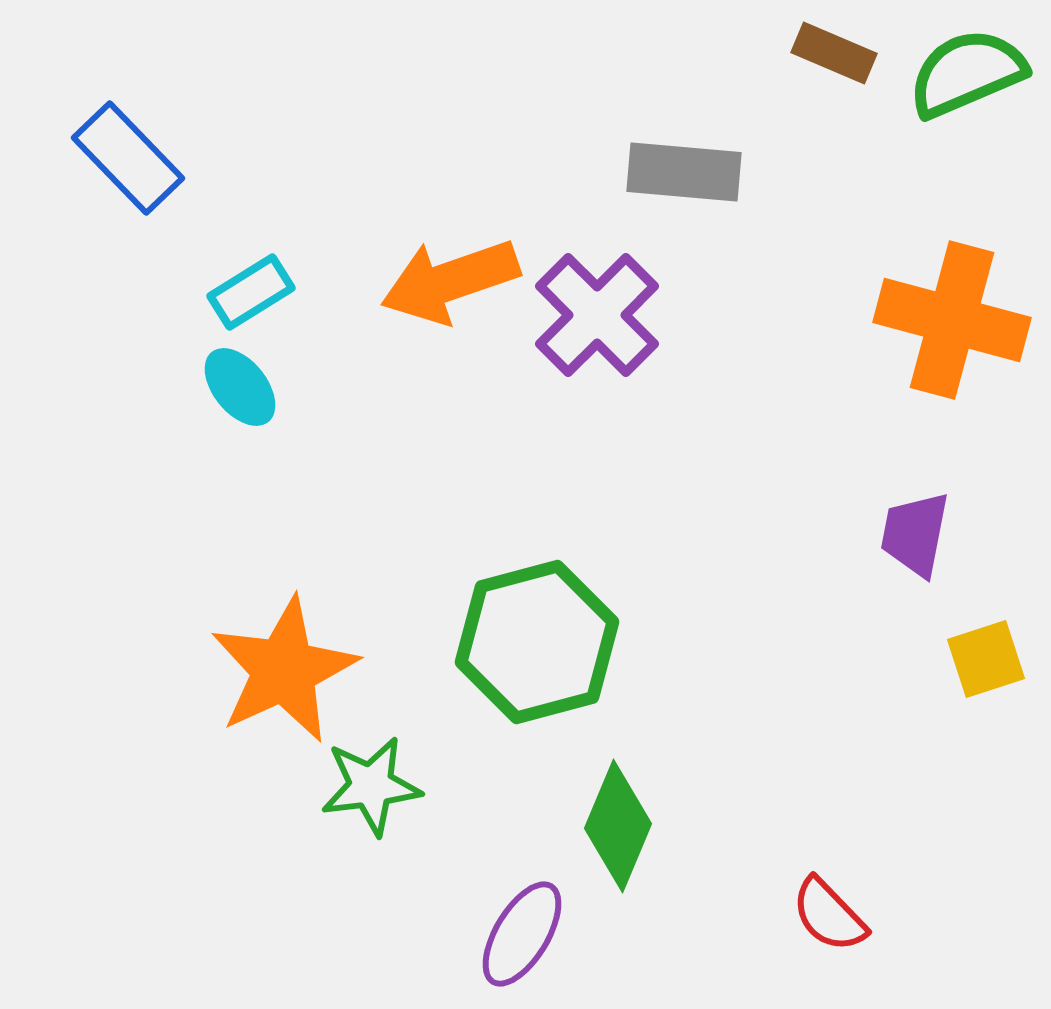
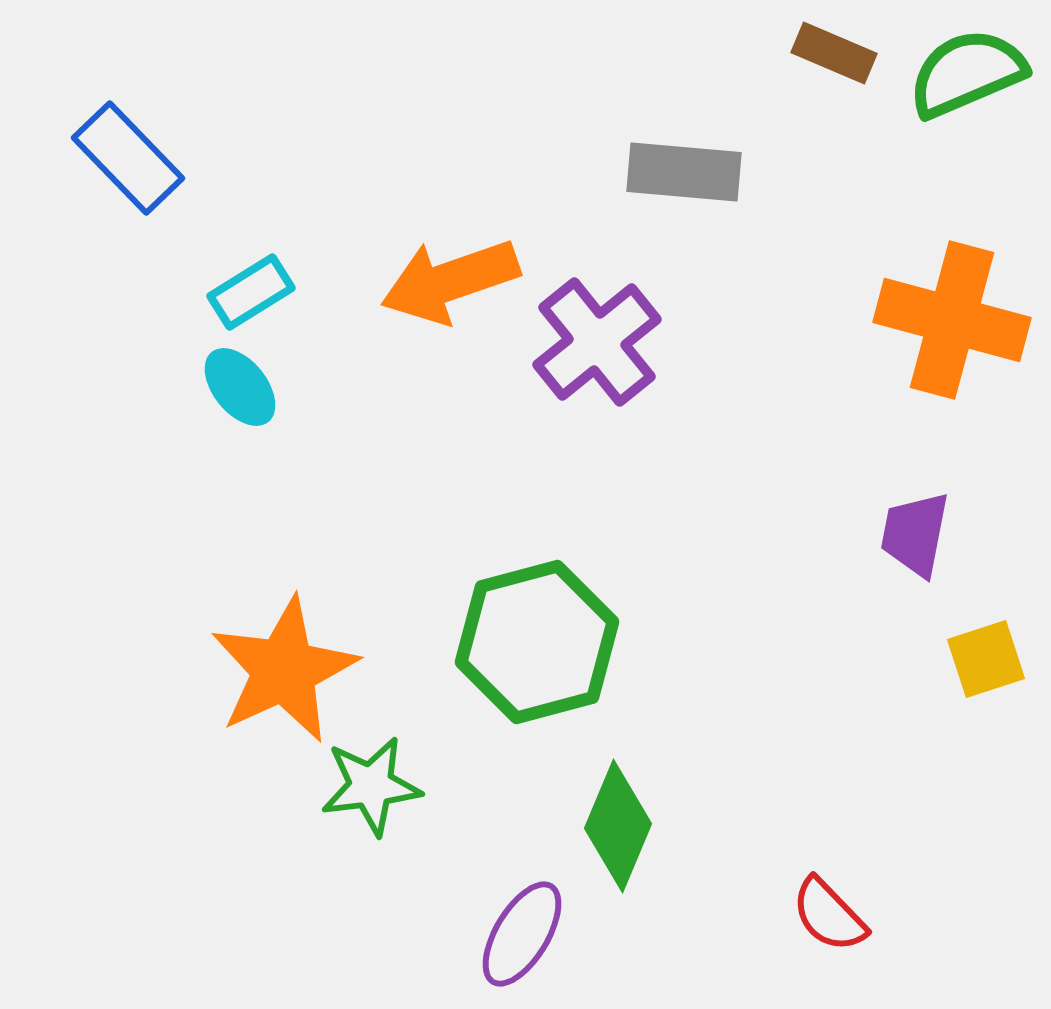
purple cross: moved 27 px down; rotated 6 degrees clockwise
